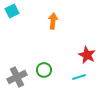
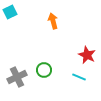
cyan square: moved 2 px left, 1 px down
orange arrow: rotated 21 degrees counterclockwise
cyan line: rotated 40 degrees clockwise
